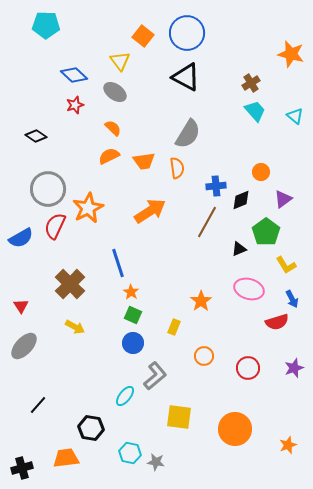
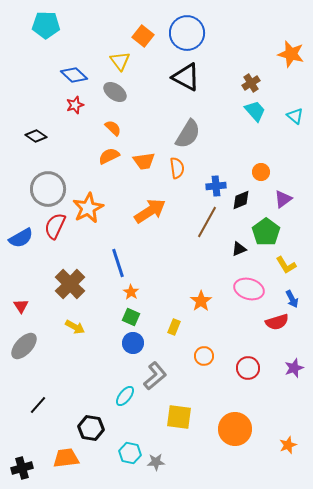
green square at (133, 315): moved 2 px left, 2 px down
gray star at (156, 462): rotated 12 degrees counterclockwise
